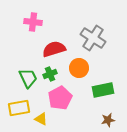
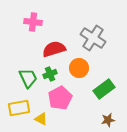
green rectangle: moved 1 px right, 1 px up; rotated 25 degrees counterclockwise
